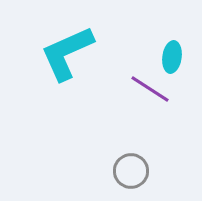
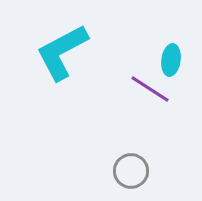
cyan L-shape: moved 5 px left, 1 px up; rotated 4 degrees counterclockwise
cyan ellipse: moved 1 px left, 3 px down
